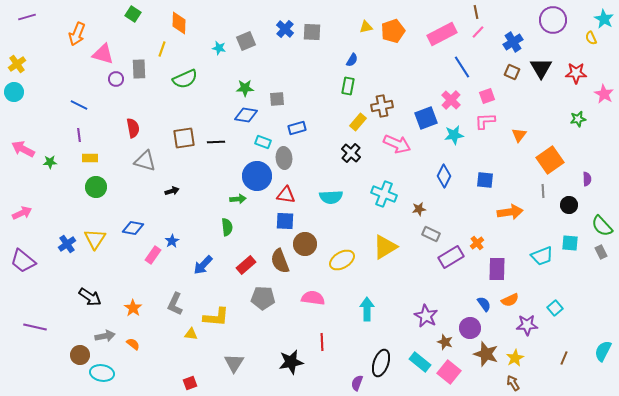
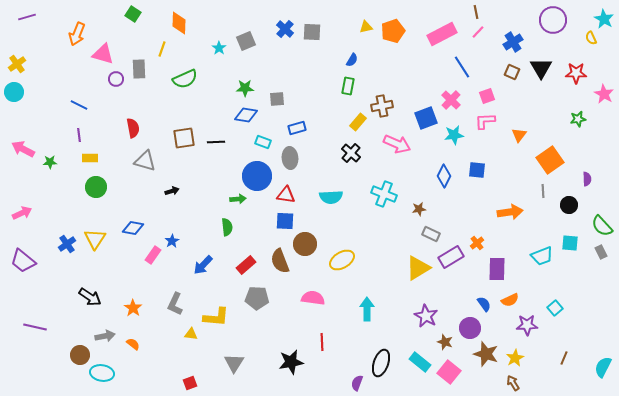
cyan star at (219, 48): rotated 24 degrees clockwise
gray ellipse at (284, 158): moved 6 px right
blue square at (485, 180): moved 8 px left, 10 px up
yellow triangle at (385, 247): moved 33 px right, 21 px down
gray pentagon at (263, 298): moved 6 px left
cyan semicircle at (603, 351): moved 16 px down
